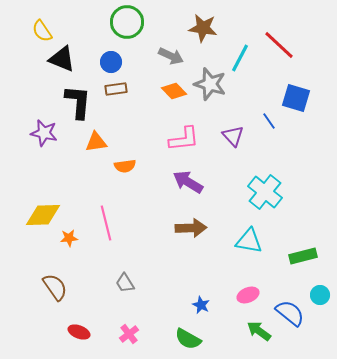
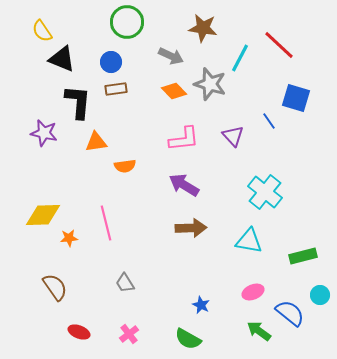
purple arrow: moved 4 px left, 3 px down
pink ellipse: moved 5 px right, 3 px up
